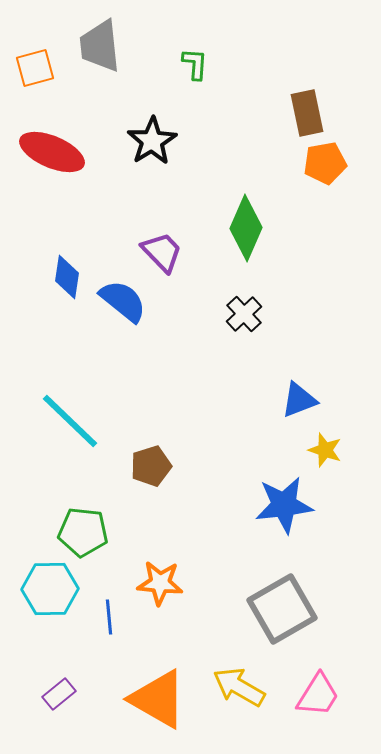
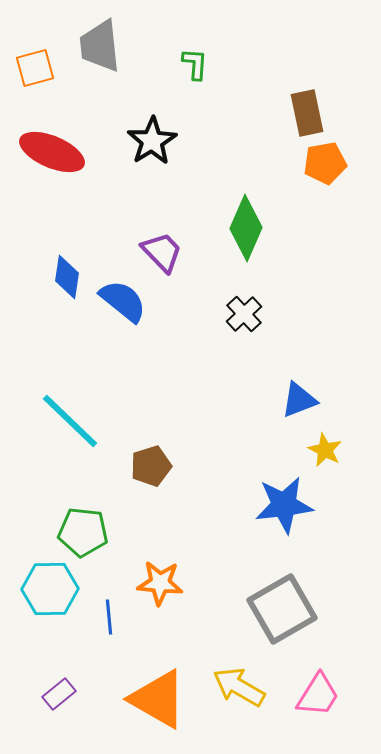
yellow star: rotated 8 degrees clockwise
